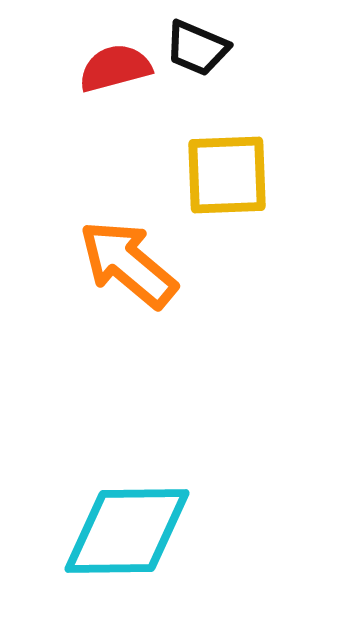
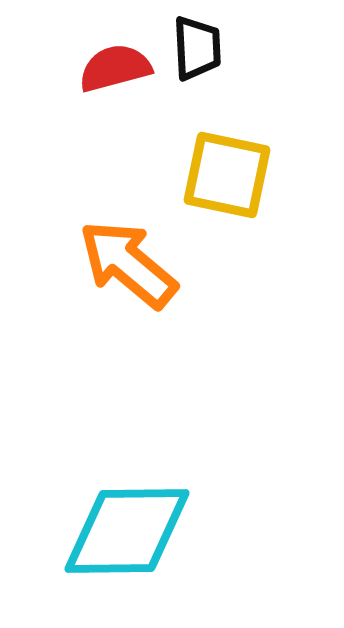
black trapezoid: rotated 116 degrees counterclockwise
yellow square: rotated 14 degrees clockwise
